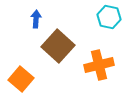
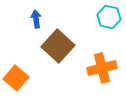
blue arrow: rotated 12 degrees counterclockwise
orange cross: moved 3 px right, 3 px down
orange square: moved 5 px left, 1 px up
